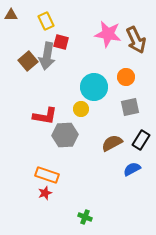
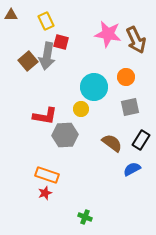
brown semicircle: rotated 65 degrees clockwise
